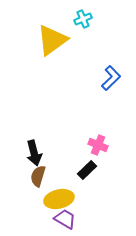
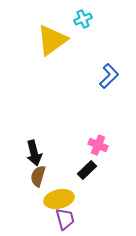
blue L-shape: moved 2 px left, 2 px up
purple trapezoid: rotated 45 degrees clockwise
